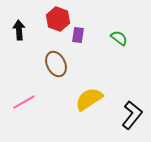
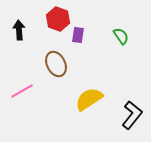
green semicircle: moved 2 px right, 2 px up; rotated 18 degrees clockwise
pink line: moved 2 px left, 11 px up
